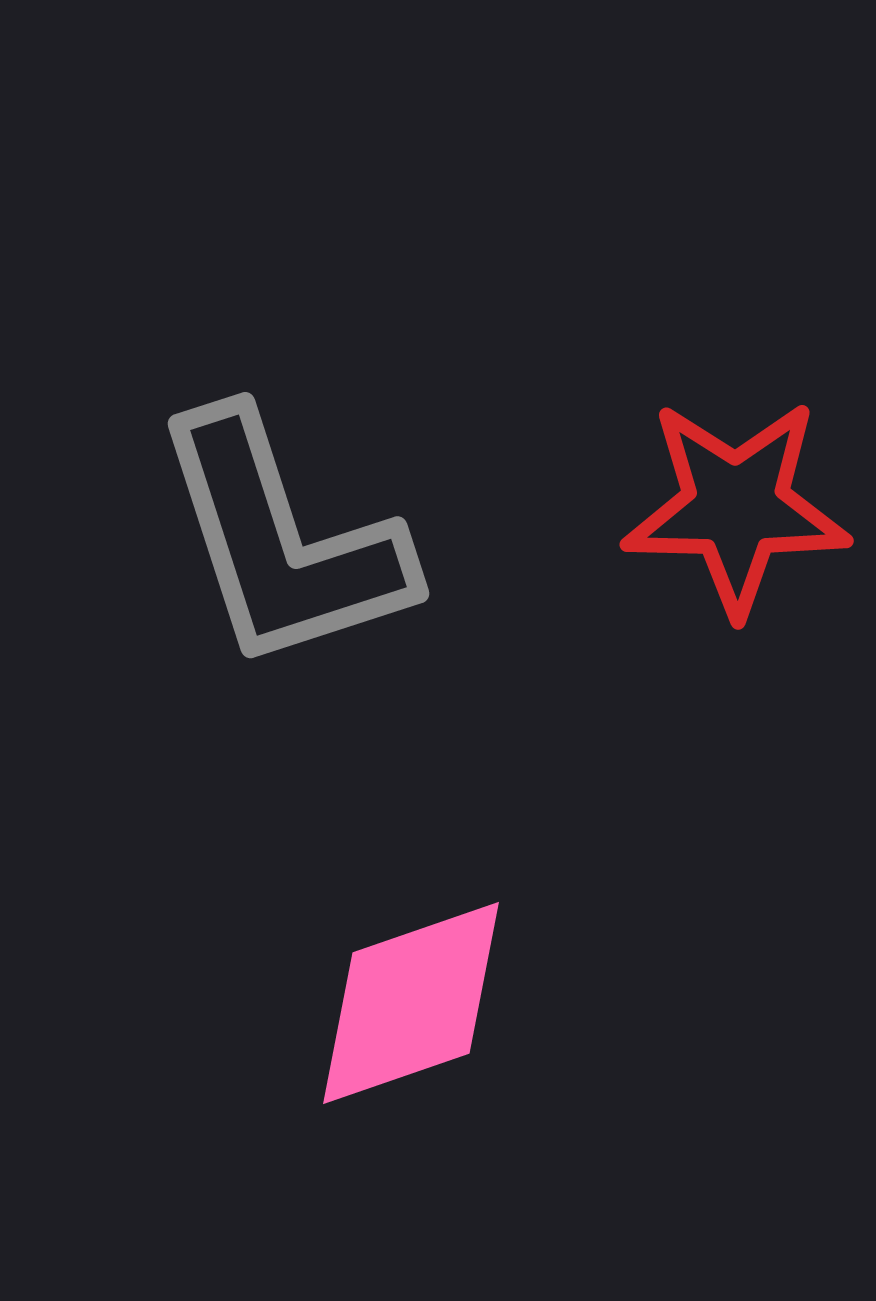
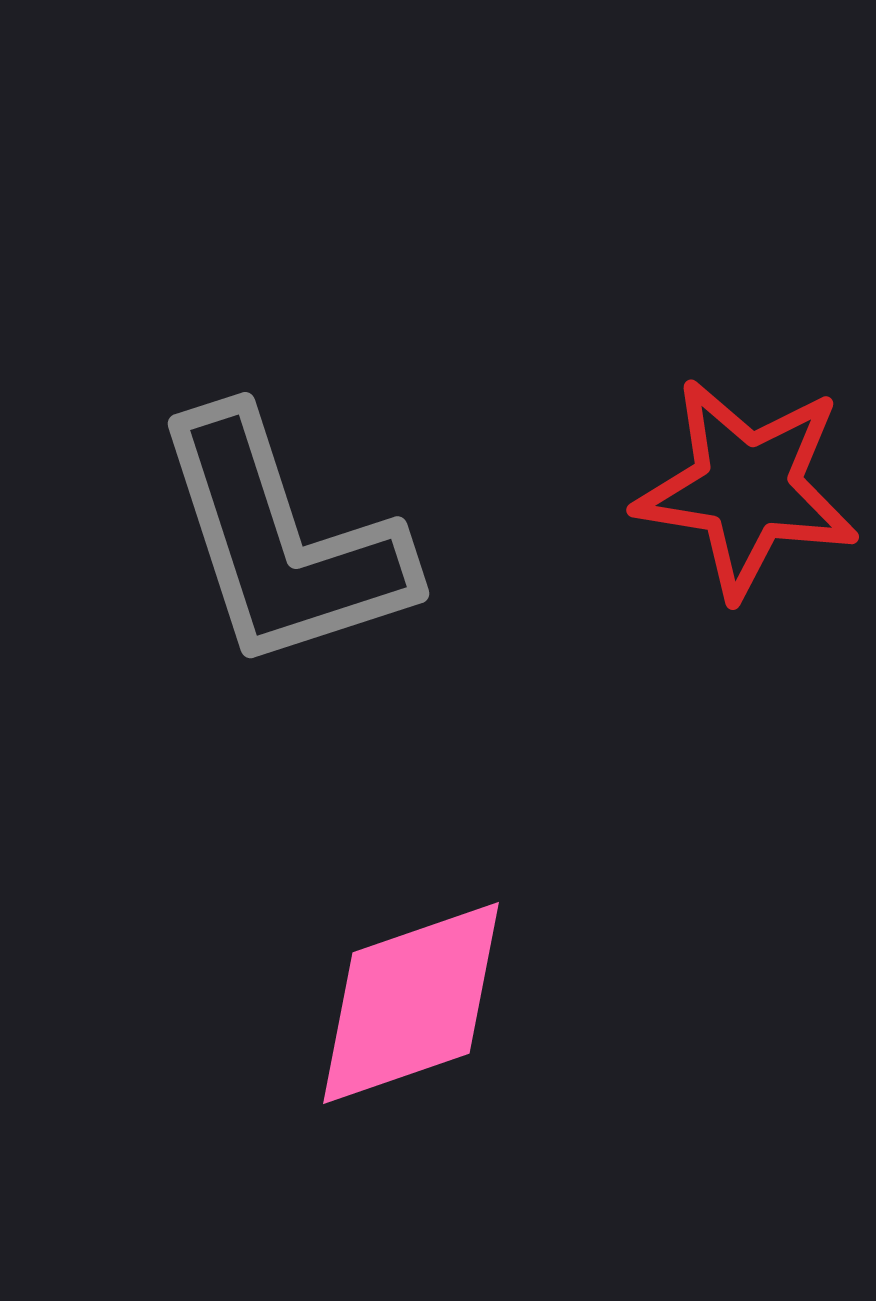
red star: moved 11 px right, 19 px up; rotated 8 degrees clockwise
